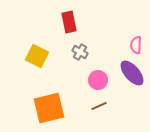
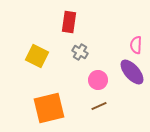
red rectangle: rotated 20 degrees clockwise
purple ellipse: moved 1 px up
